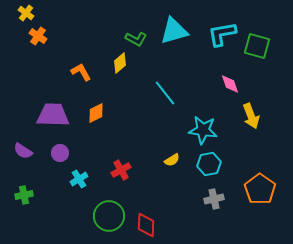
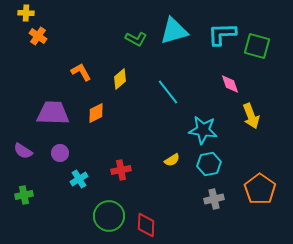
yellow cross: rotated 35 degrees counterclockwise
cyan L-shape: rotated 8 degrees clockwise
yellow diamond: moved 16 px down
cyan line: moved 3 px right, 1 px up
purple trapezoid: moved 2 px up
red cross: rotated 18 degrees clockwise
